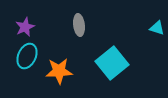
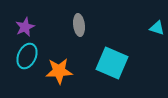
cyan square: rotated 28 degrees counterclockwise
